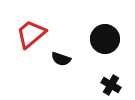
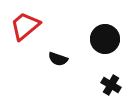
red trapezoid: moved 6 px left, 8 px up
black semicircle: moved 3 px left
